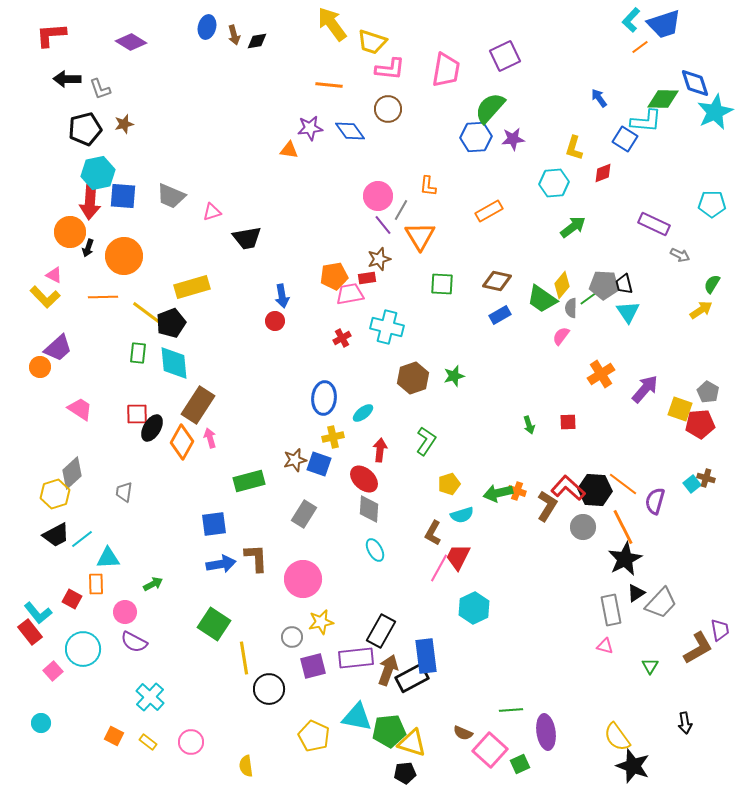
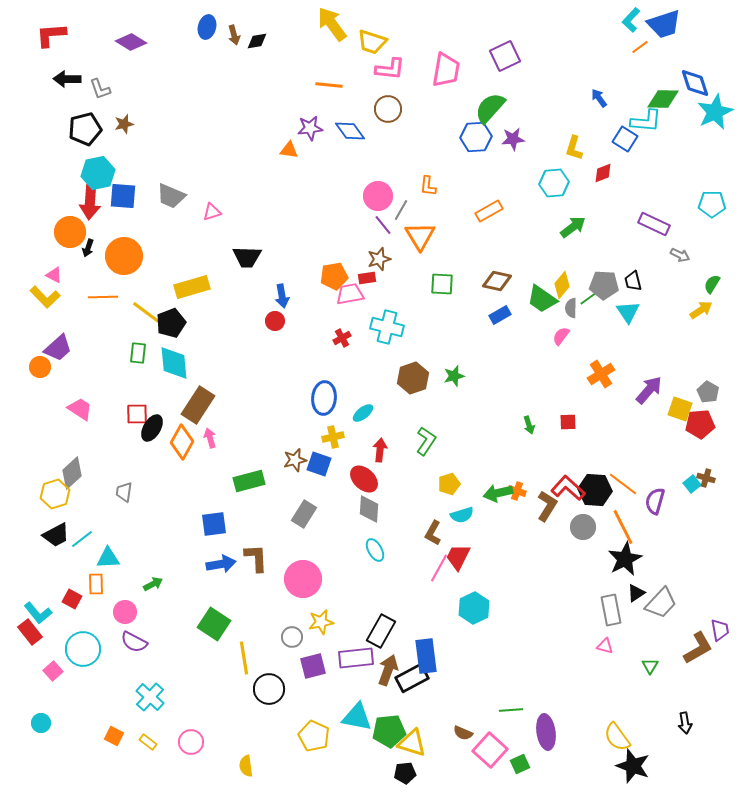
black trapezoid at (247, 238): moved 19 px down; rotated 12 degrees clockwise
black trapezoid at (624, 284): moved 9 px right, 3 px up
purple arrow at (645, 389): moved 4 px right, 1 px down
